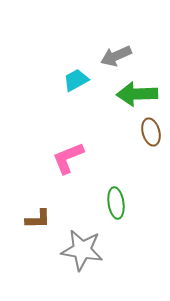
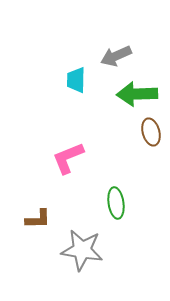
cyan trapezoid: rotated 60 degrees counterclockwise
